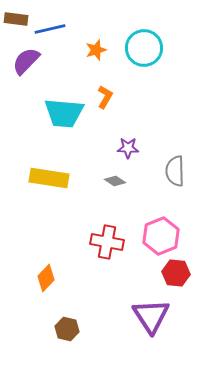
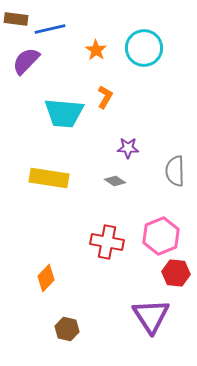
orange star: rotated 20 degrees counterclockwise
